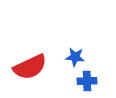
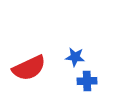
red semicircle: moved 1 px left, 1 px down
